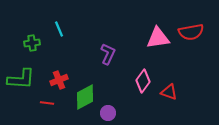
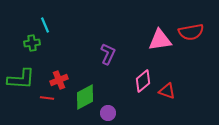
cyan line: moved 14 px left, 4 px up
pink triangle: moved 2 px right, 2 px down
pink diamond: rotated 15 degrees clockwise
red triangle: moved 2 px left, 1 px up
red line: moved 5 px up
